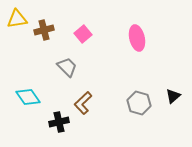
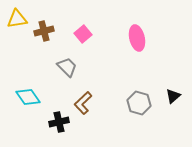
brown cross: moved 1 px down
